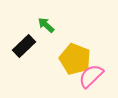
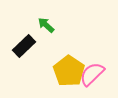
yellow pentagon: moved 6 px left, 12 px down; rotated 12 degrees clockwise
pink semicircle: moved 1 px right, 2 px up
